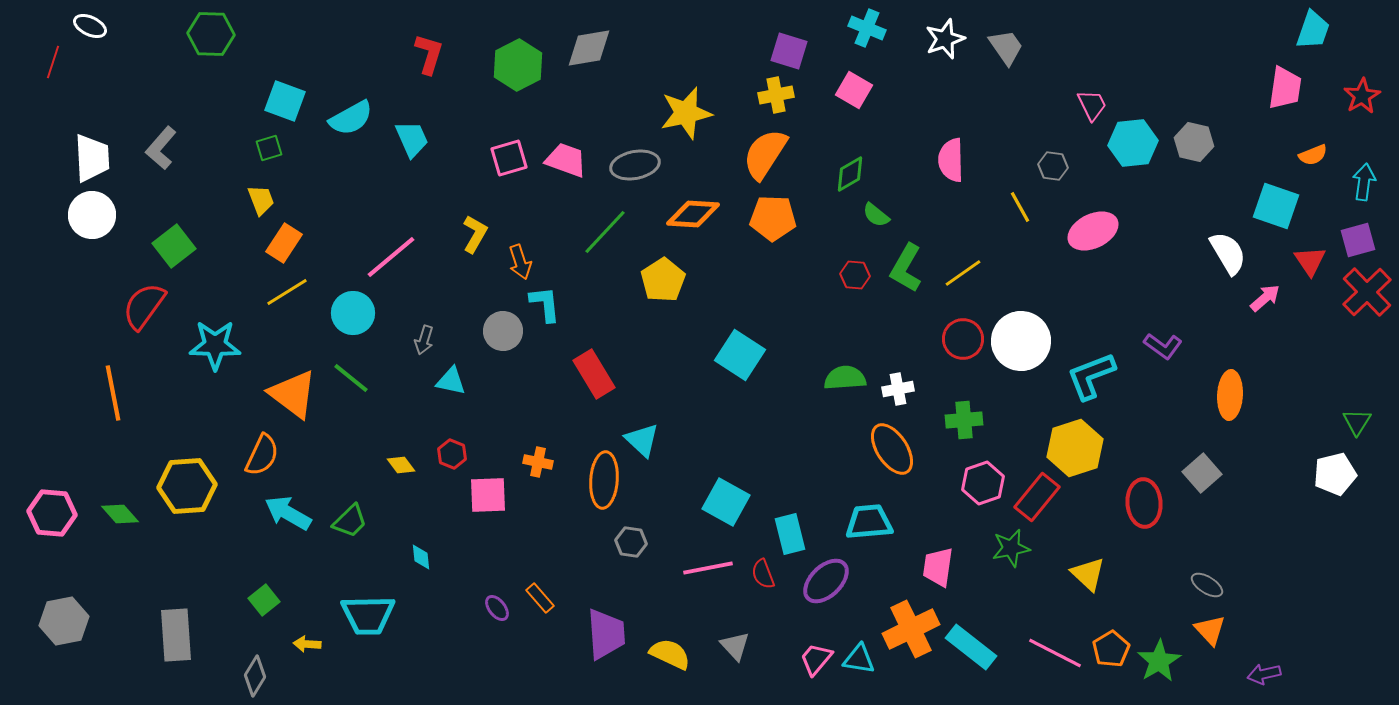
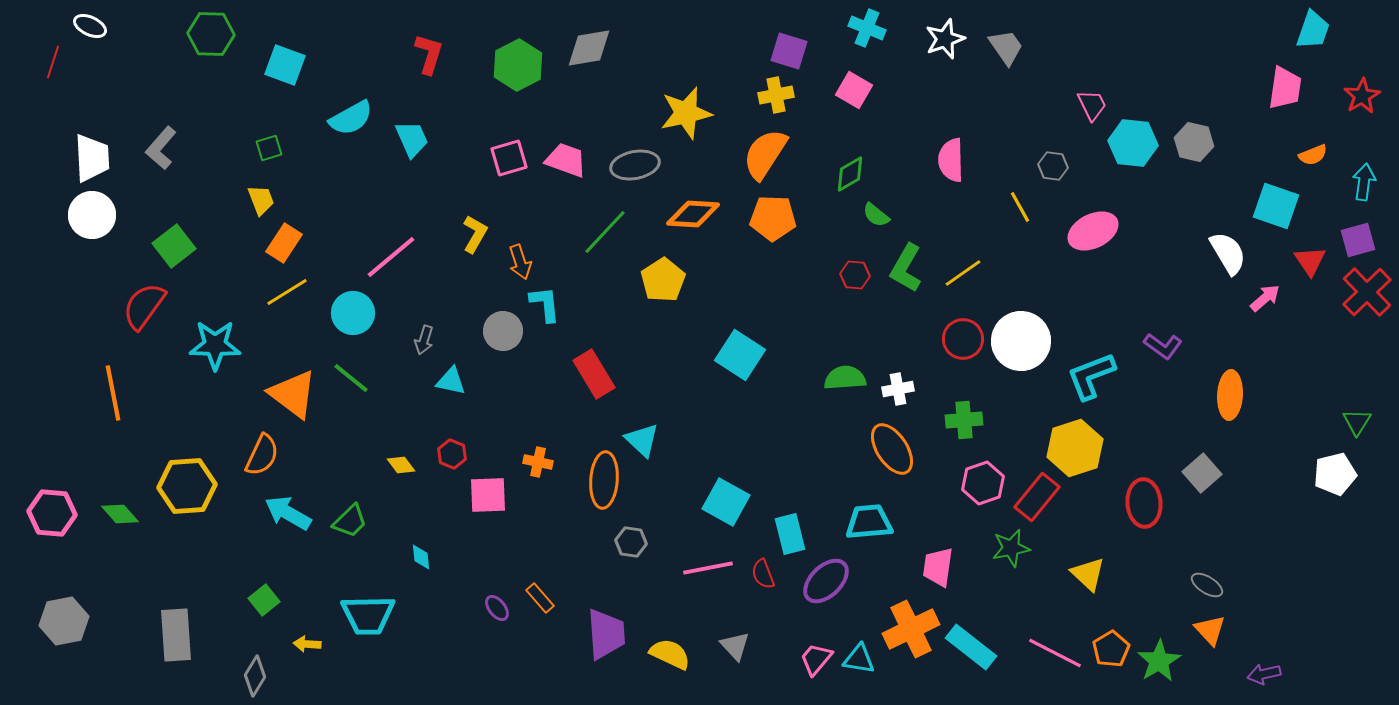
cyan square at (285, 101): moved 36 px up
cyan hexagon at (1133, 143): rotated 12 degrees clockwise
